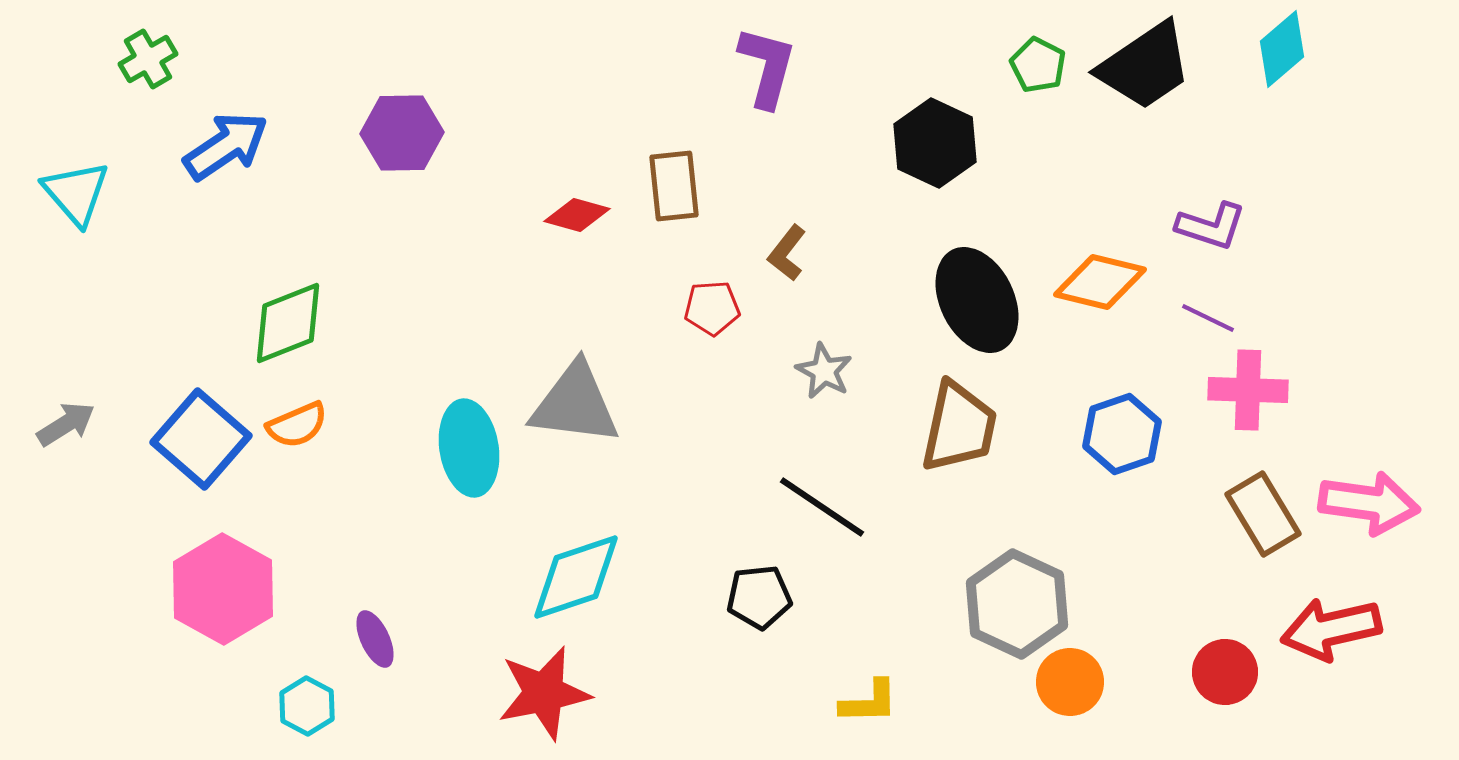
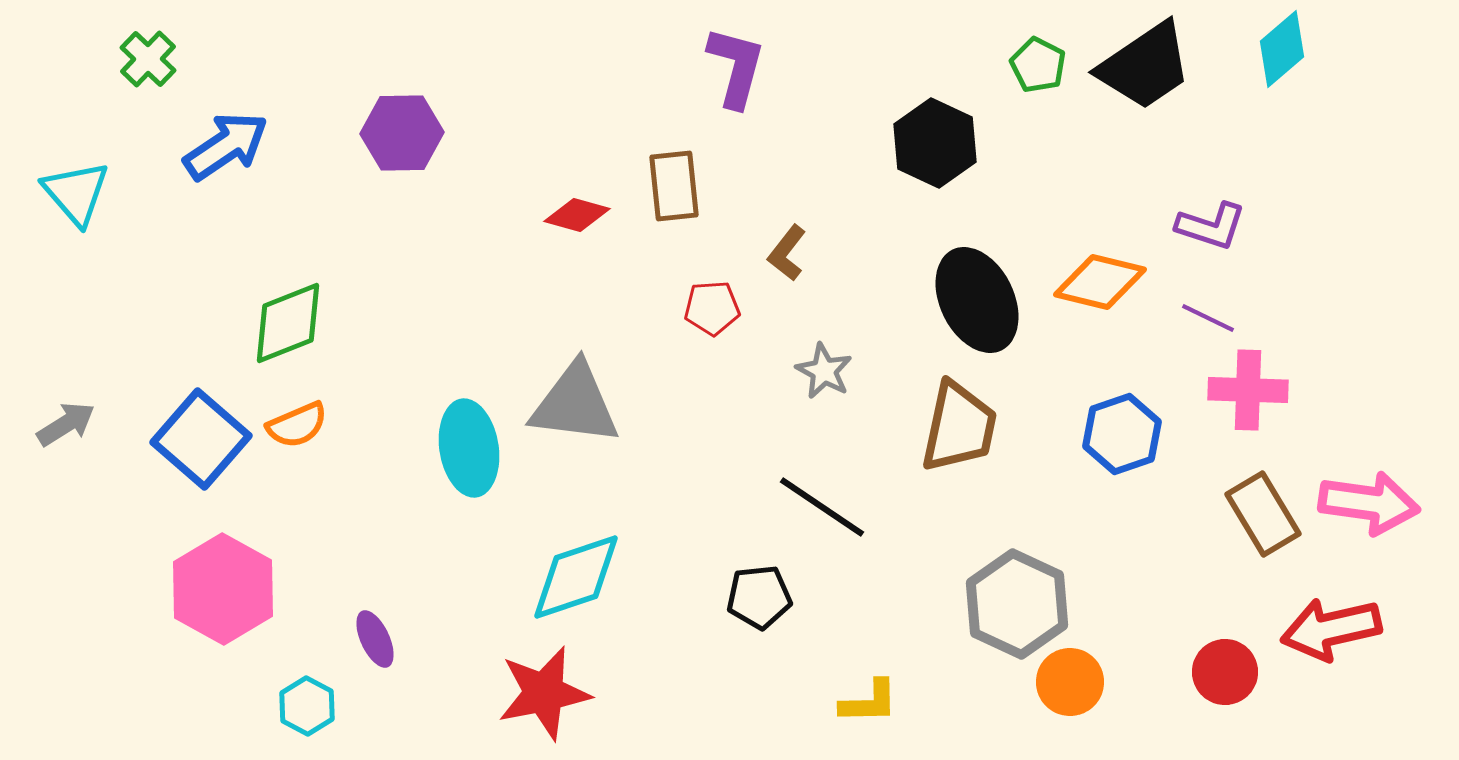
green cross at (148, 59): rotated 16 degrees counterclockwise
purple L-shape at (767, 67): moved 31 px left
